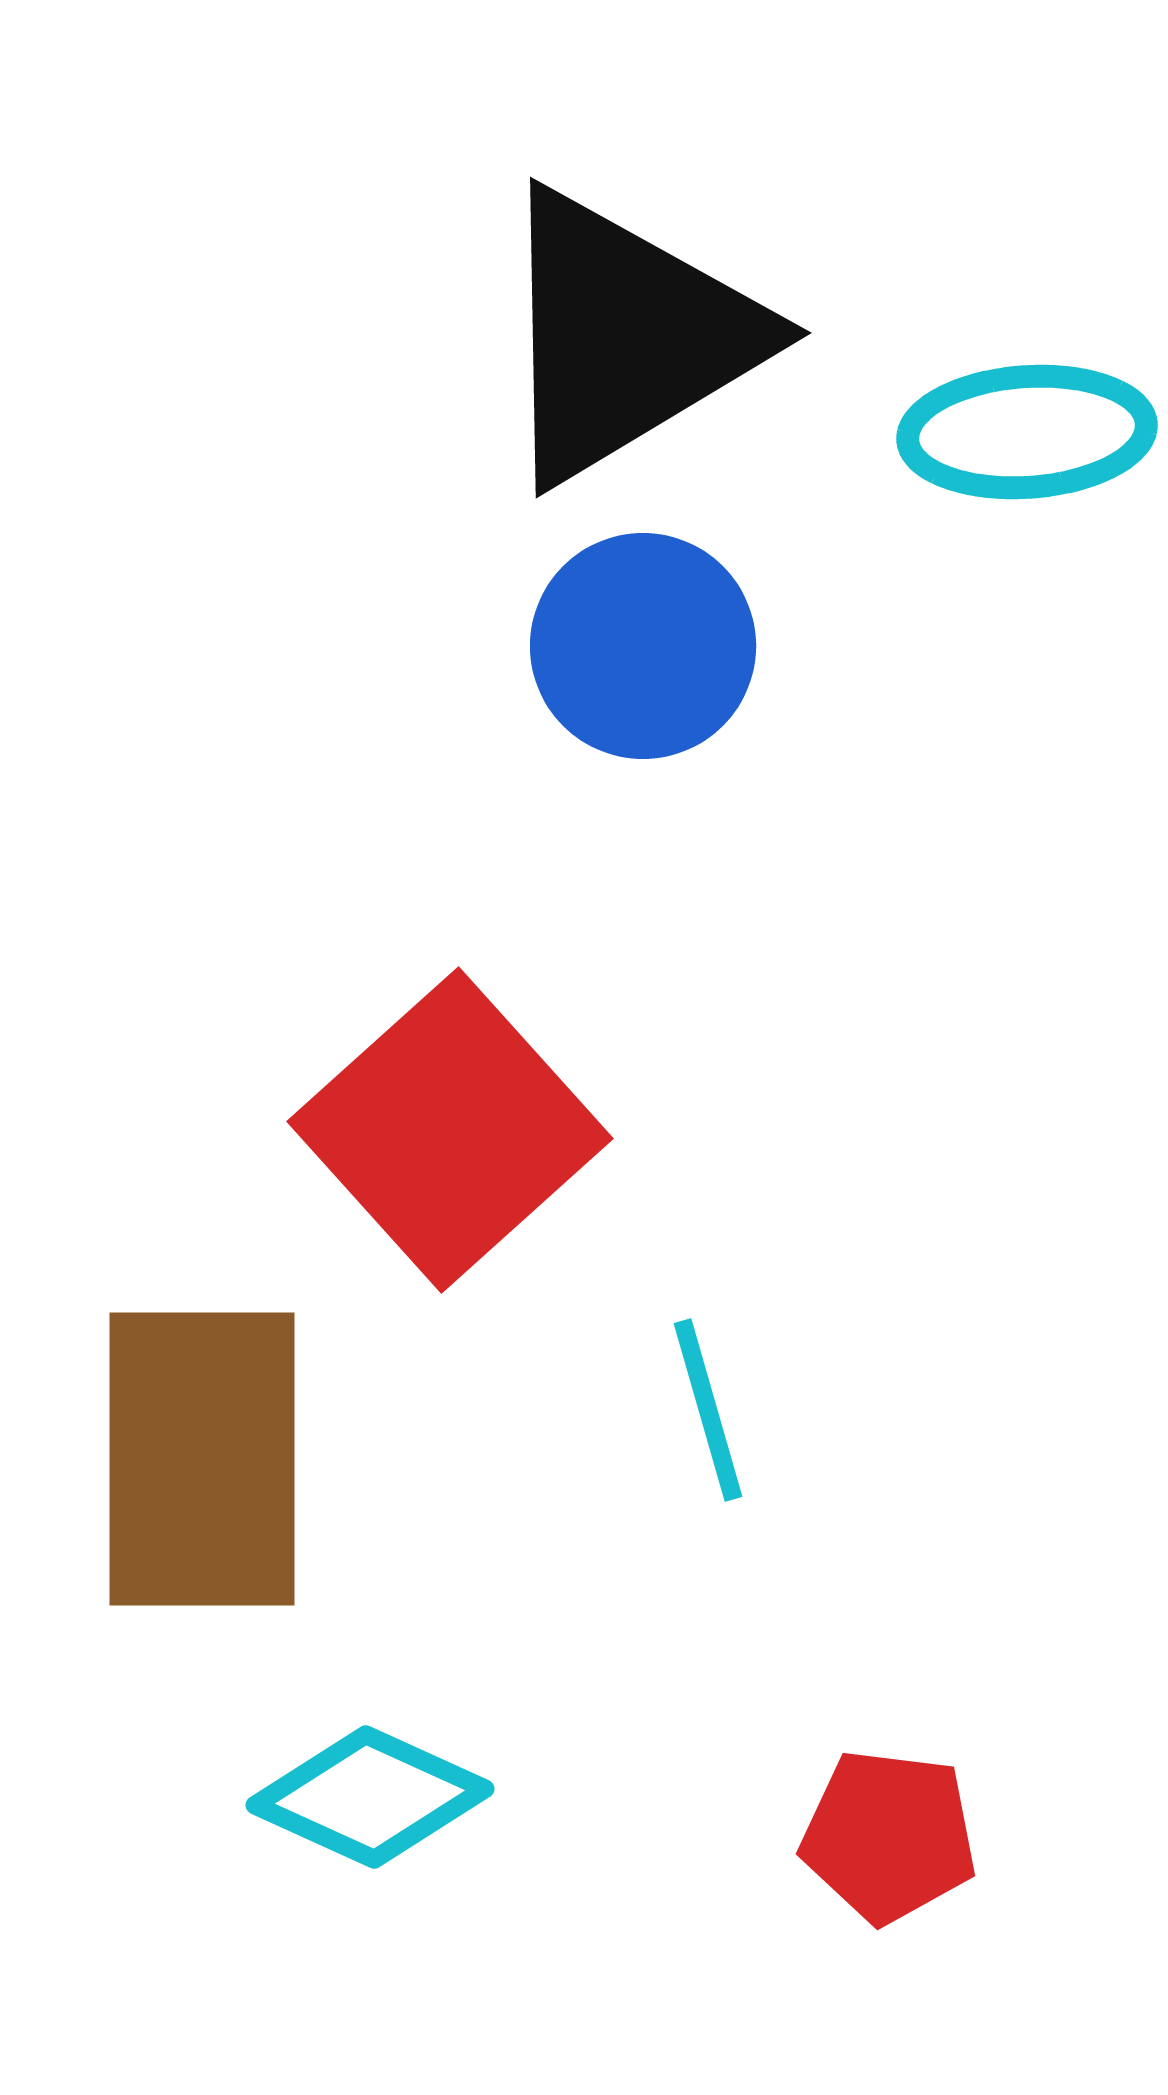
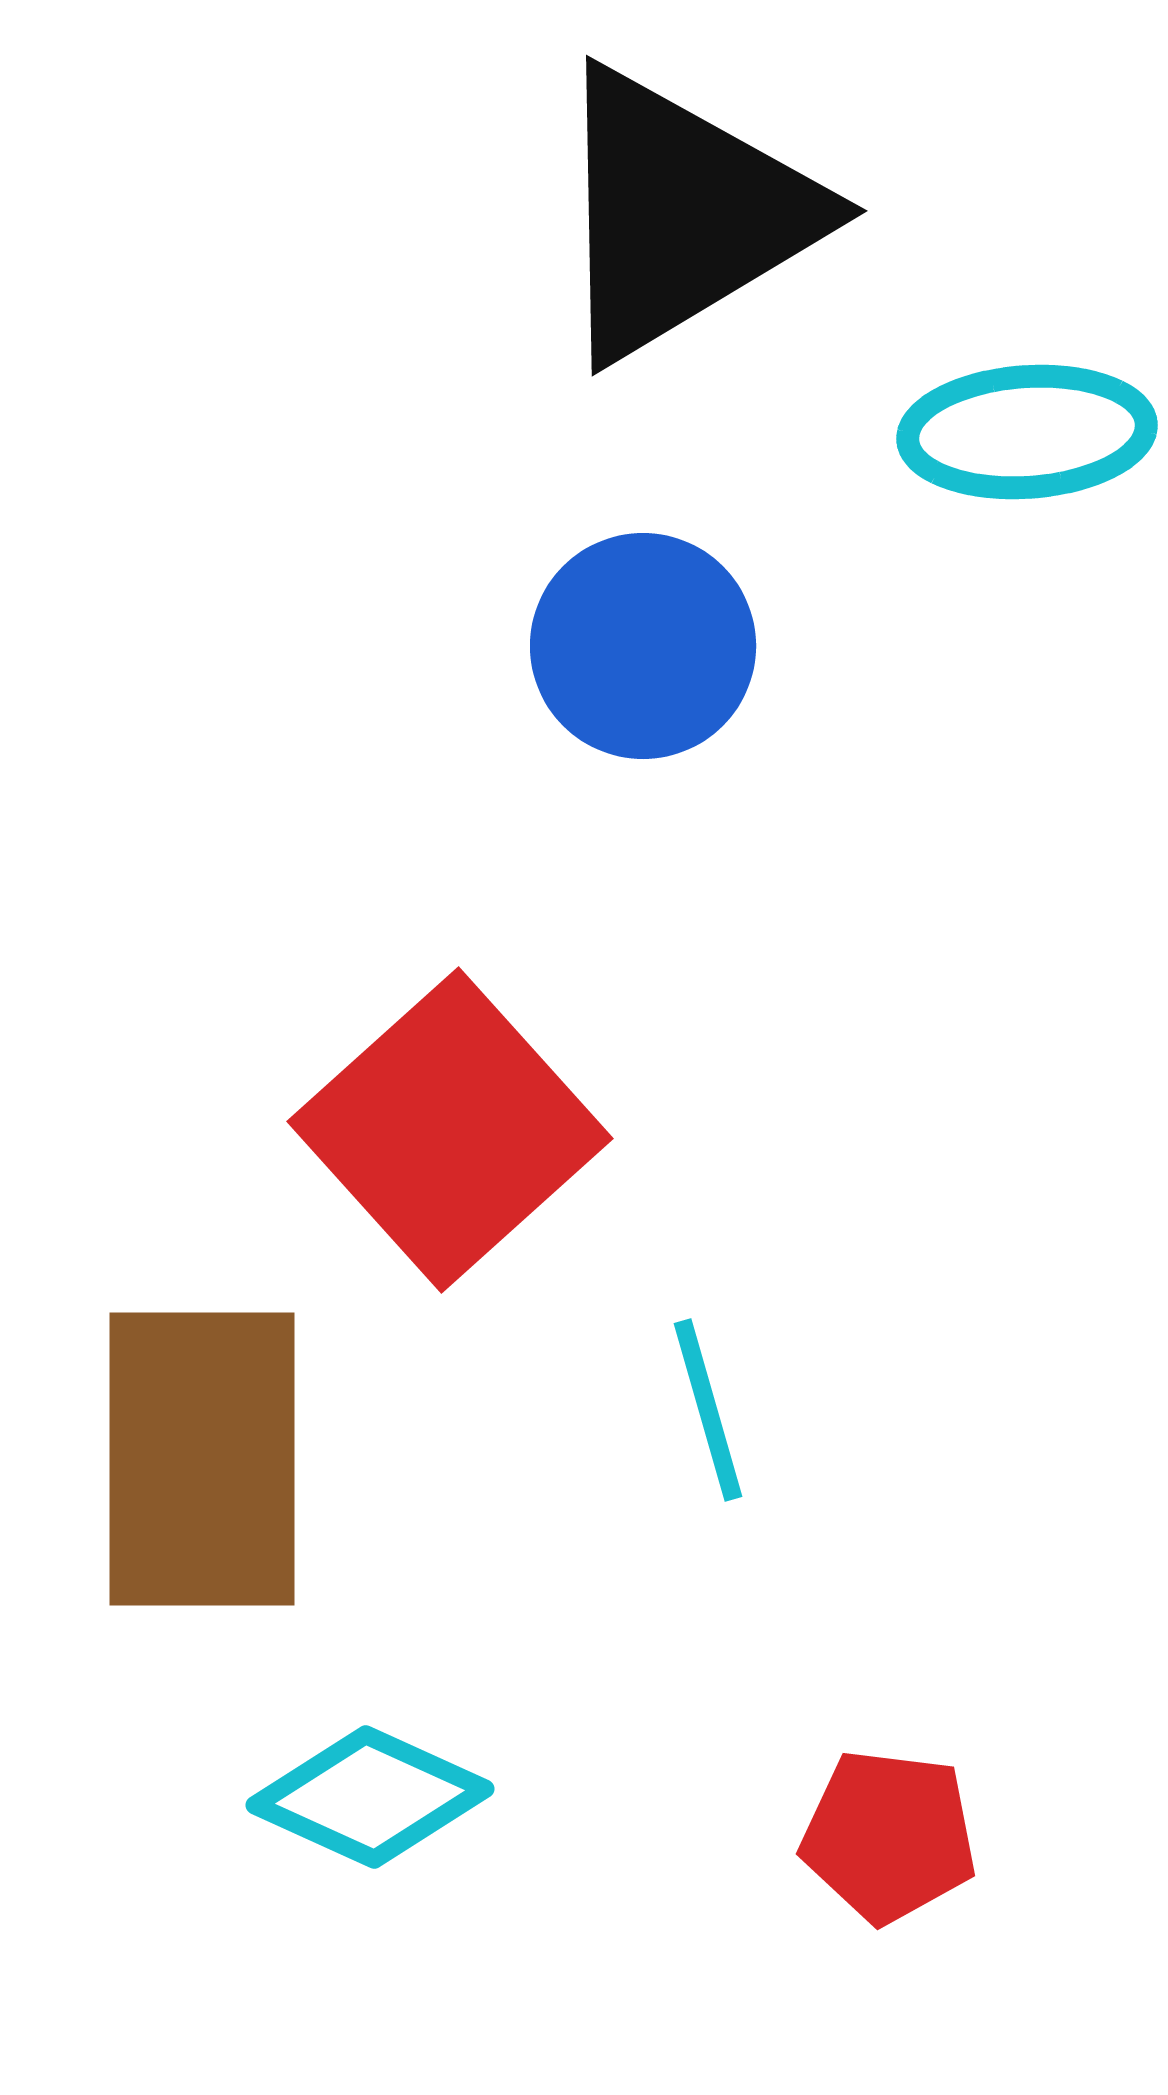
black triangle: moved 56 px right, 122 px up
